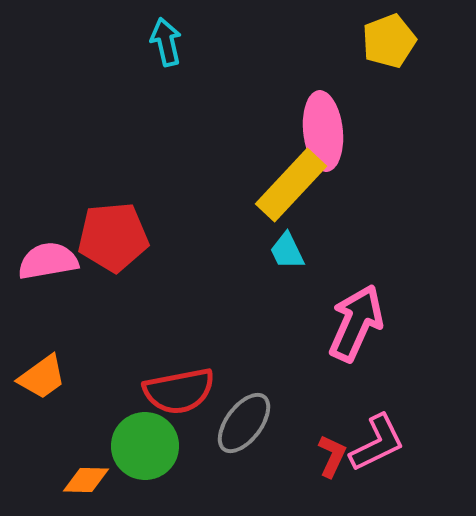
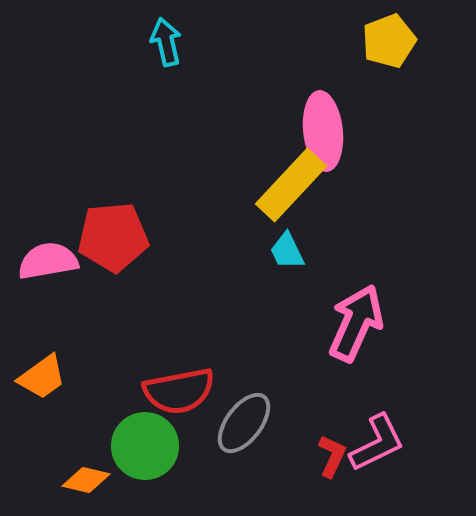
orange diamond: rotated 12 degrees clockwise
